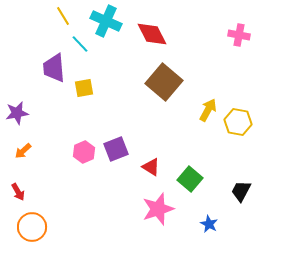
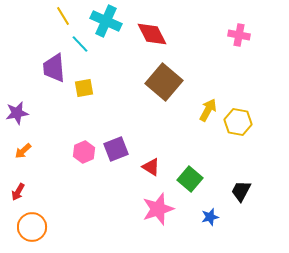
red arrow: rotated 60 degrees clockwise
blue star: moved 1 px right, 7 px up; rotated 30 degrees clockwise
